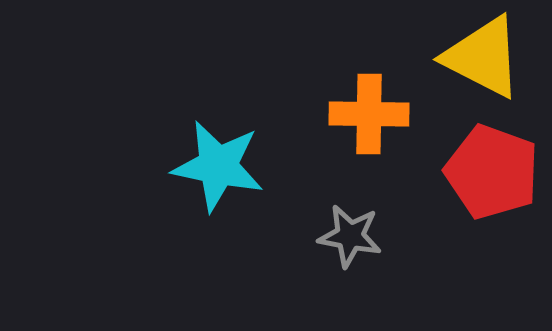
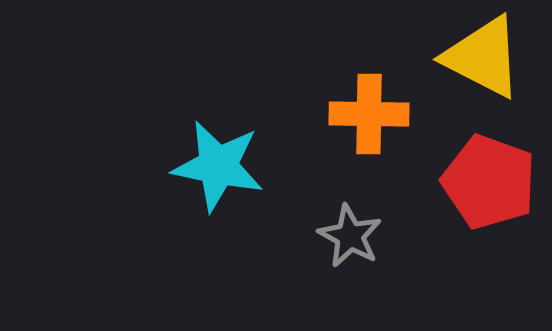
red pentagon: moved 3 px left, 10 px down
gray star: rotated 18 degrees clockwise
